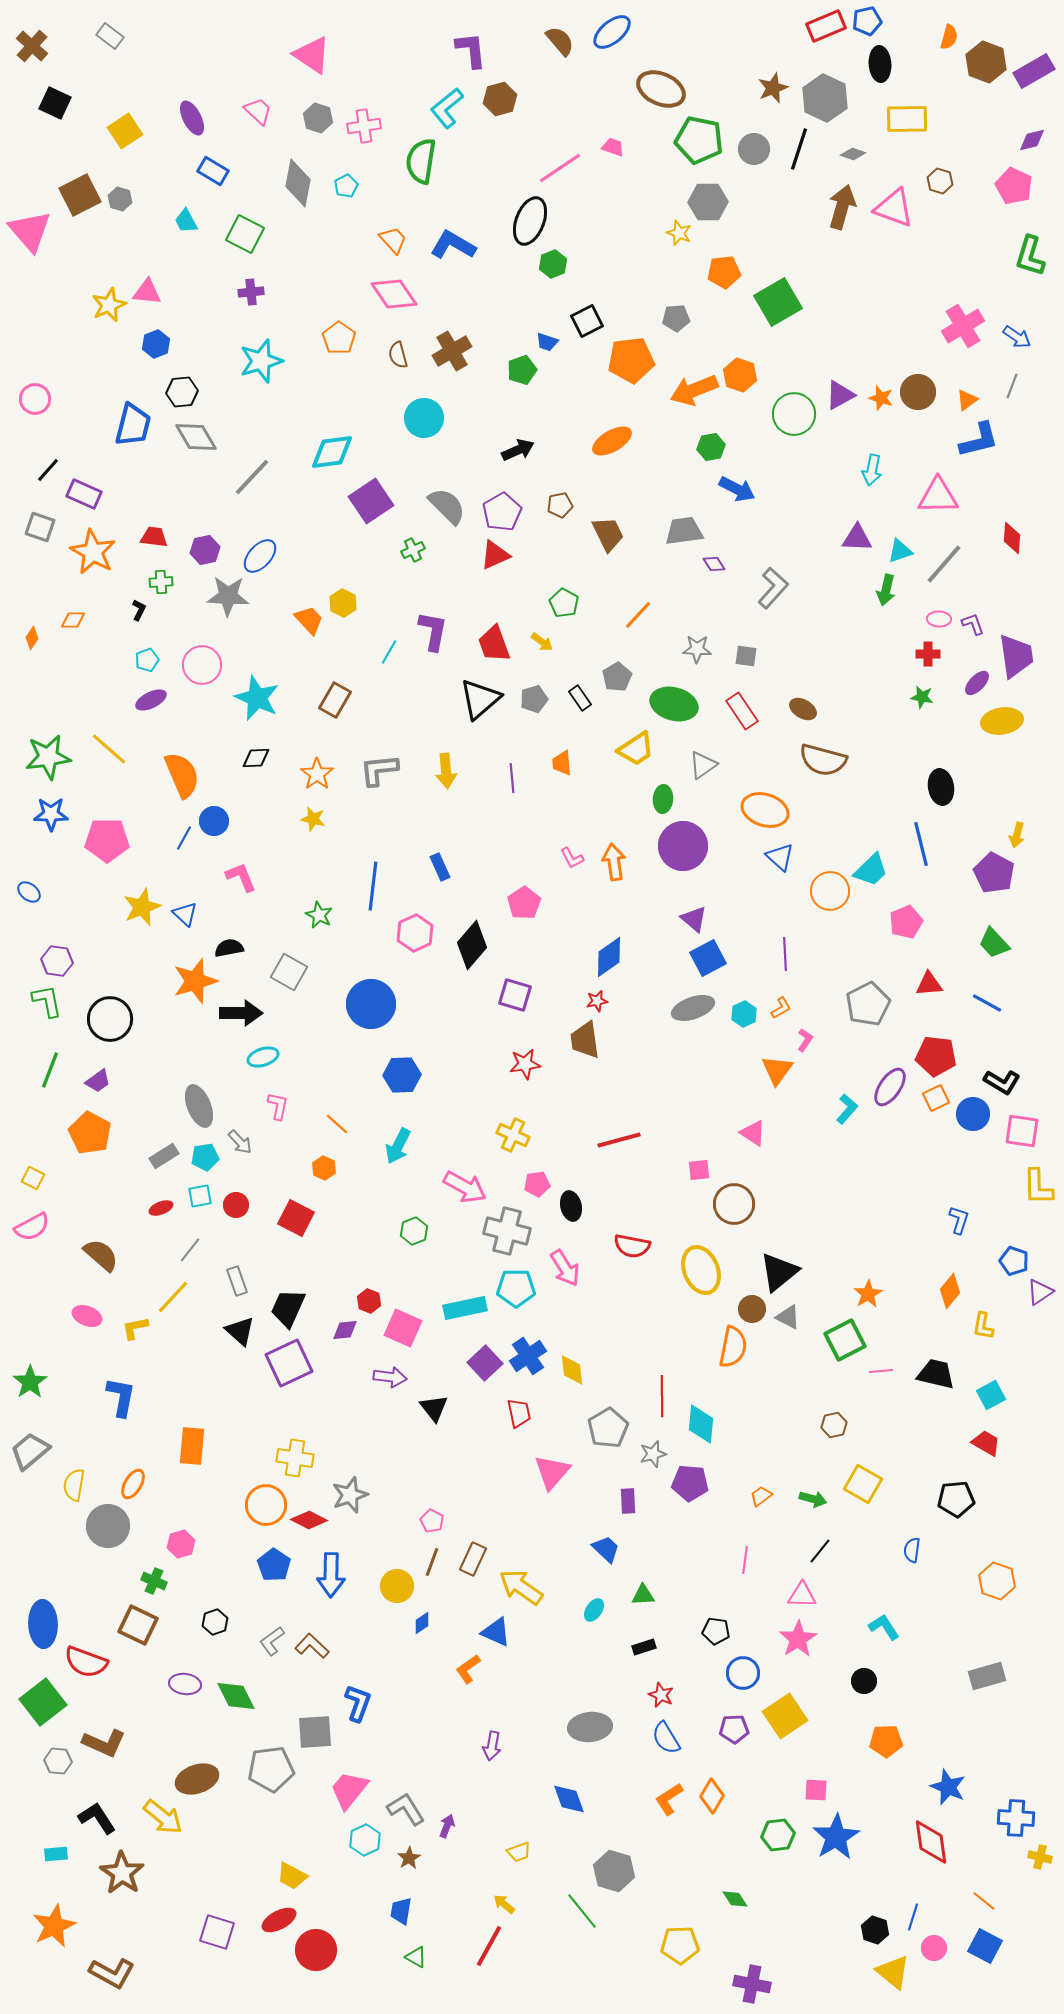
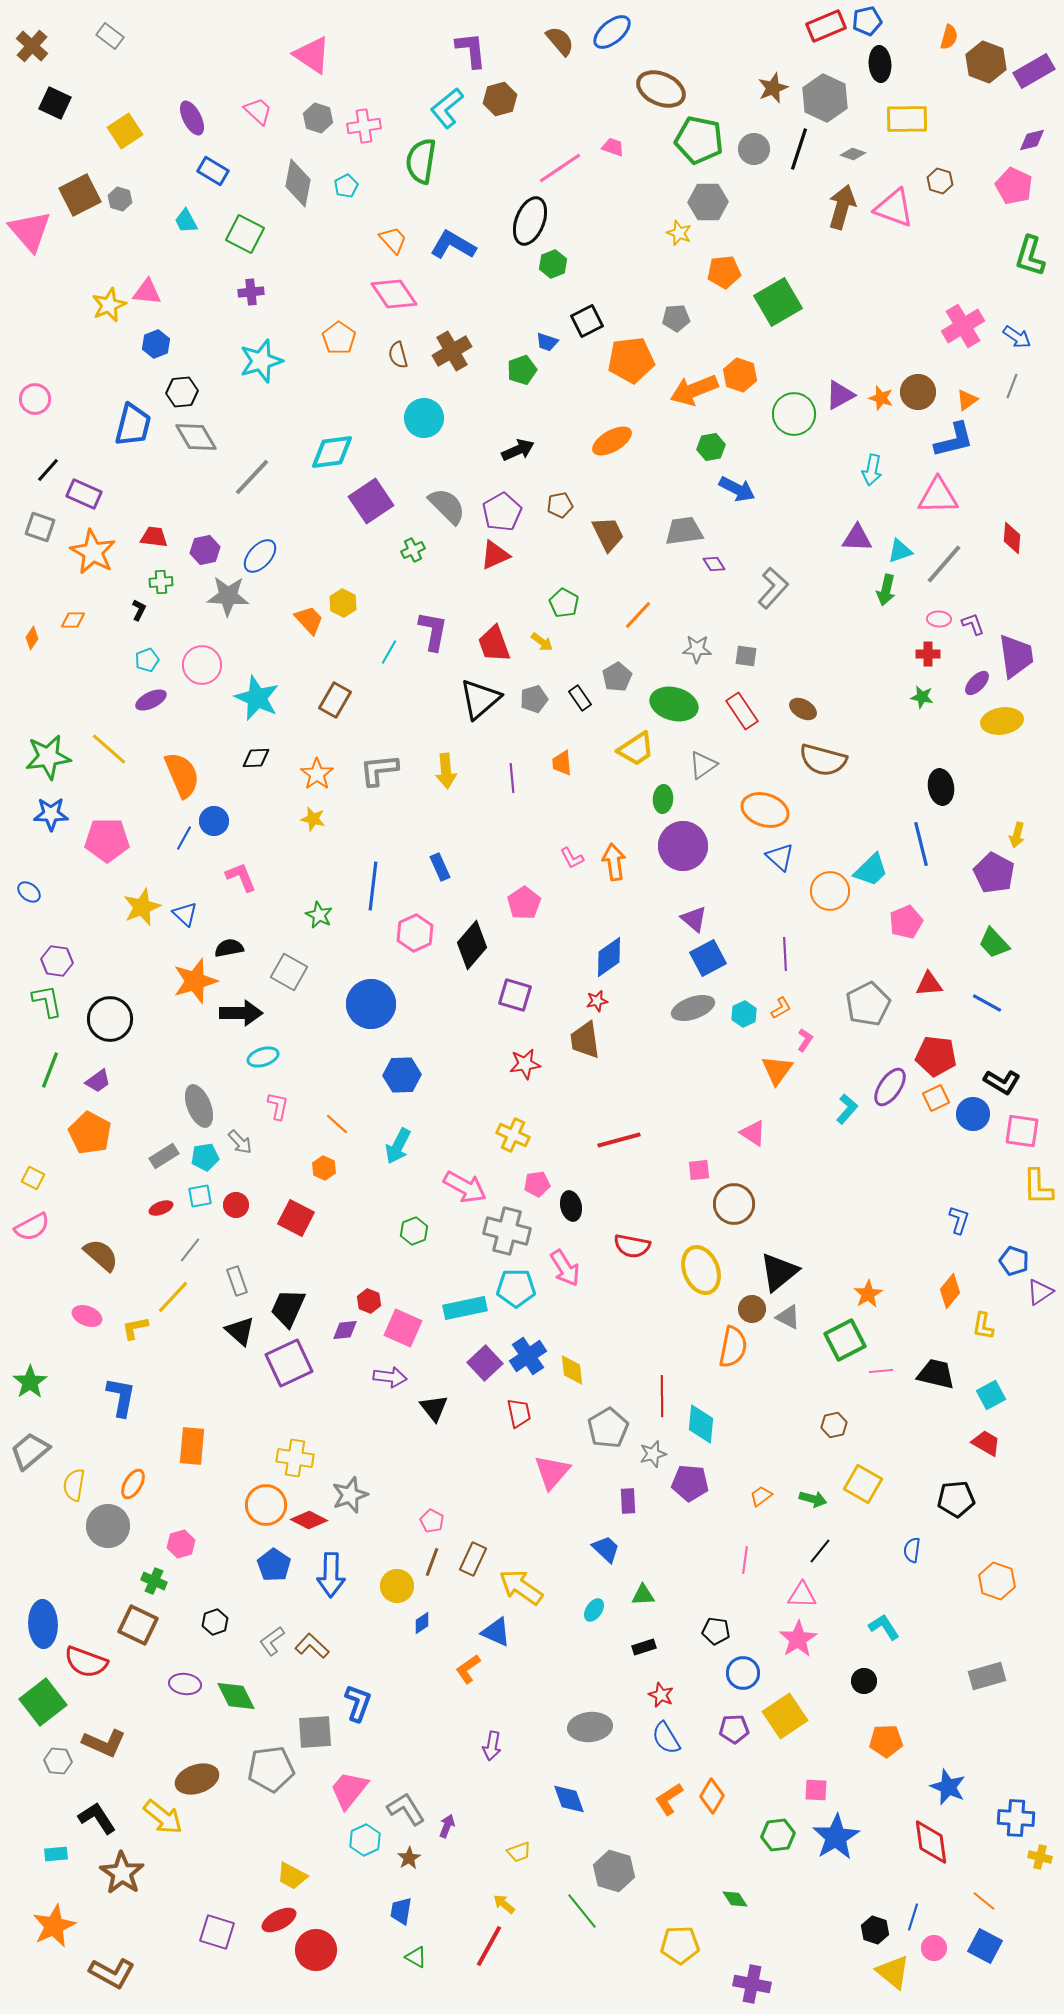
blue L-shape at (979, 440): moved 25 px left
